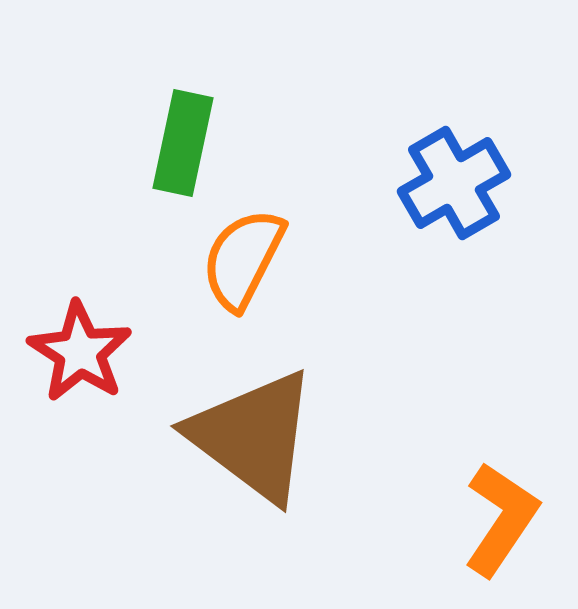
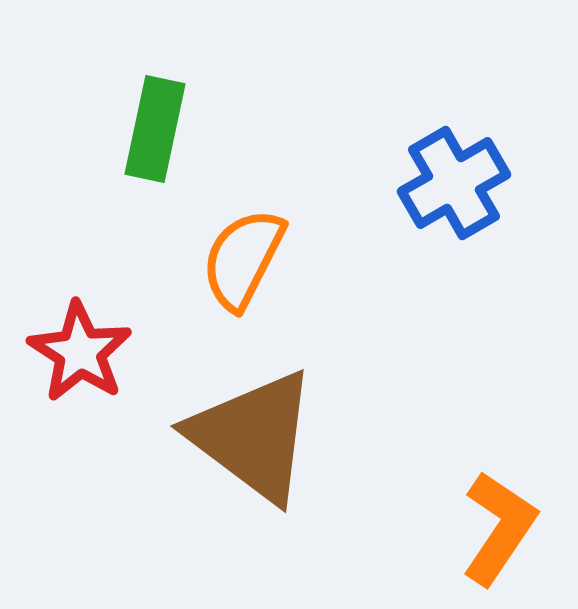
green rectangle: moved 28 px left, 14 px up
orange L-shape: moved 2 px left, 9 px down
